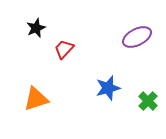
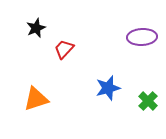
purple ellipse: moved 5 px right; rotated 24 degrees clockwise
